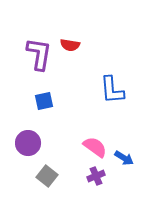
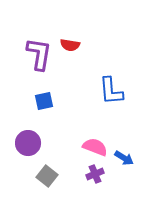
blue L-shape: moved 1 px left, 1 px down
pink semicircle: rotated 15 degrees counterclockwise
purple cross: moved 1 px left, 2 px up
